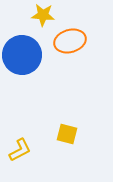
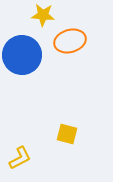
yellow L-shape: moved 8 px down
